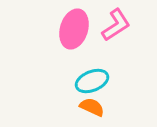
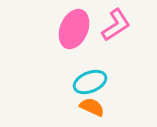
pink ellipse: rotated 6 degrees clockwise
cyan ellipse: moved 2 px left, 1 px down
